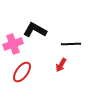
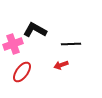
red arrow: rotated 40 degrees clockwise
